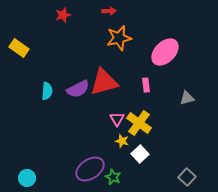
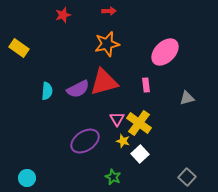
orange star: moved 12 px left, 6 px down
yellow star: moved 1 px right
purple ellipse: moved 5 px left, 28 px up
